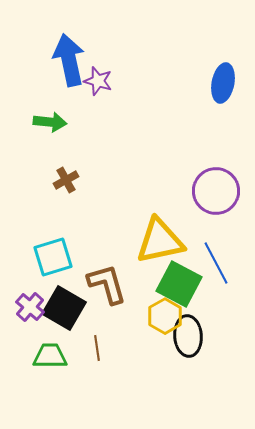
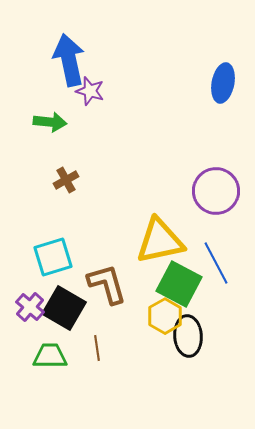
purple star: moved 8 px left, 10 px down
